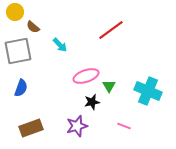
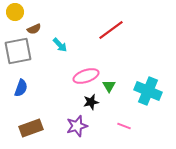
brown semicircle: moved 1 px right, 2 px down; rotated 64 degrees counterclockwise
black star: moved 1 px left
